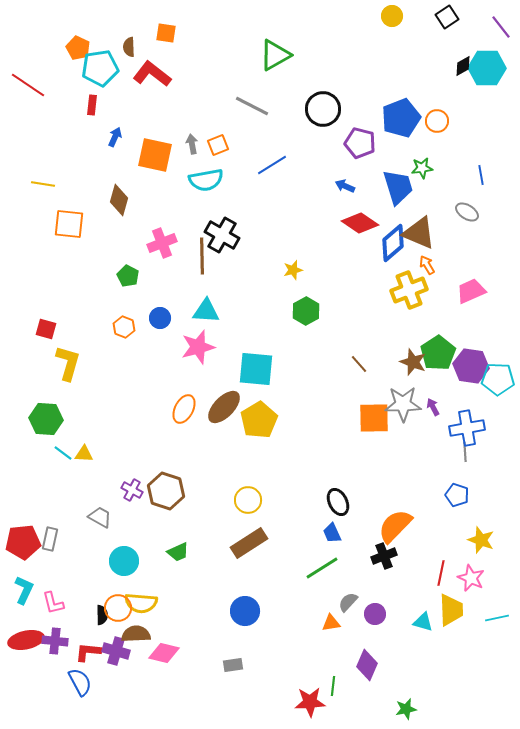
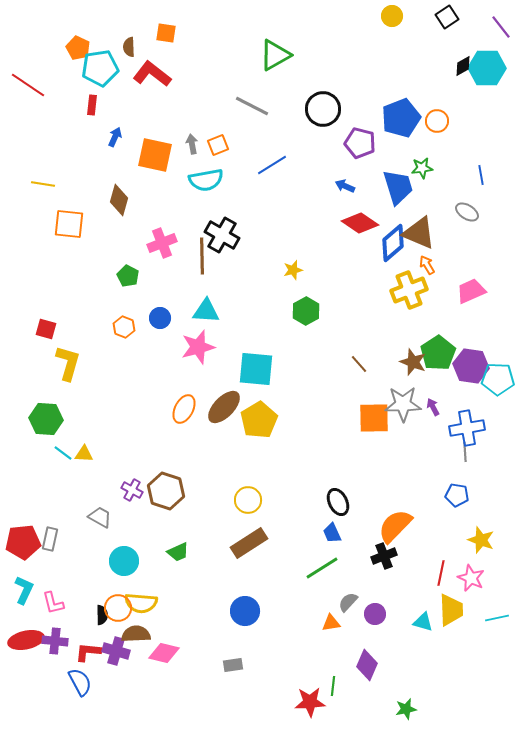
blue pentagon at (457, 495): rotated 10 degrees counterclockwise
